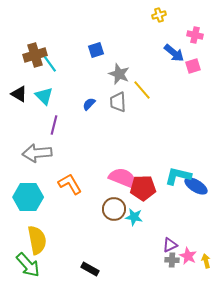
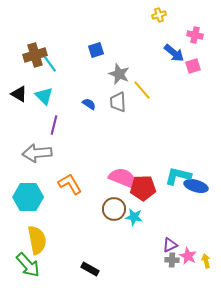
blue semicircle: rotated 80 degrees clockwise
blue ellipse: rotated 15 degrees counterclockwise
